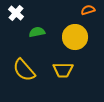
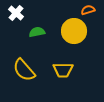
yellow circle: moved 1 px left, 6 px up
